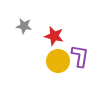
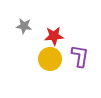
red star: rotated 18 degrees counterclockwise
yellow circle: moved 8 px left, 2 px up
